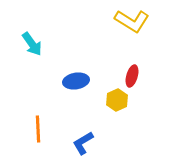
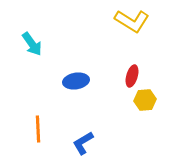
yellow hexagon: moved 28 px right; rotated 20 degrees clockwise
